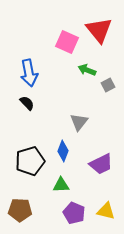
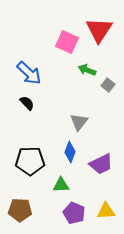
red triangle: rotated 12 degrees clockwise
blue arrow: rotated 36 degrees counterclockwise
gray square: rotated 24 degrees counterclockwise
blue diamond: moved 7 px right, 1 px down
black pentagon: rotated 16 degrees clockwise
yellow triangle: rotated 18 degrees counterclockwise
